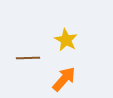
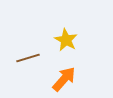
brown line: rotated 15 degrees counterclockwise
